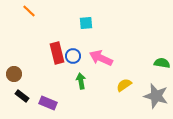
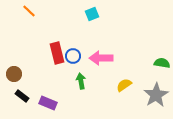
cyan square: moved 6 px right, 9 px up; rotated 16 degrees counterclockwise
pink arrow: rotated 25 degrees counterclockwise
gray star: moved 1 px up; rotated 25 degrees clockwise
